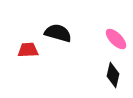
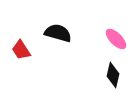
red trapezoid: moved 7 px left; rotated 120 degrees counterclockwise
